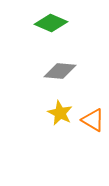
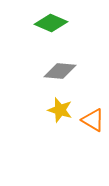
yellow star: moved 3 px up; rotated 10 degrees counterclockwise
